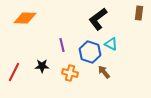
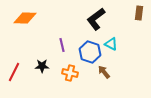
black L-shape: moved 2 px left
